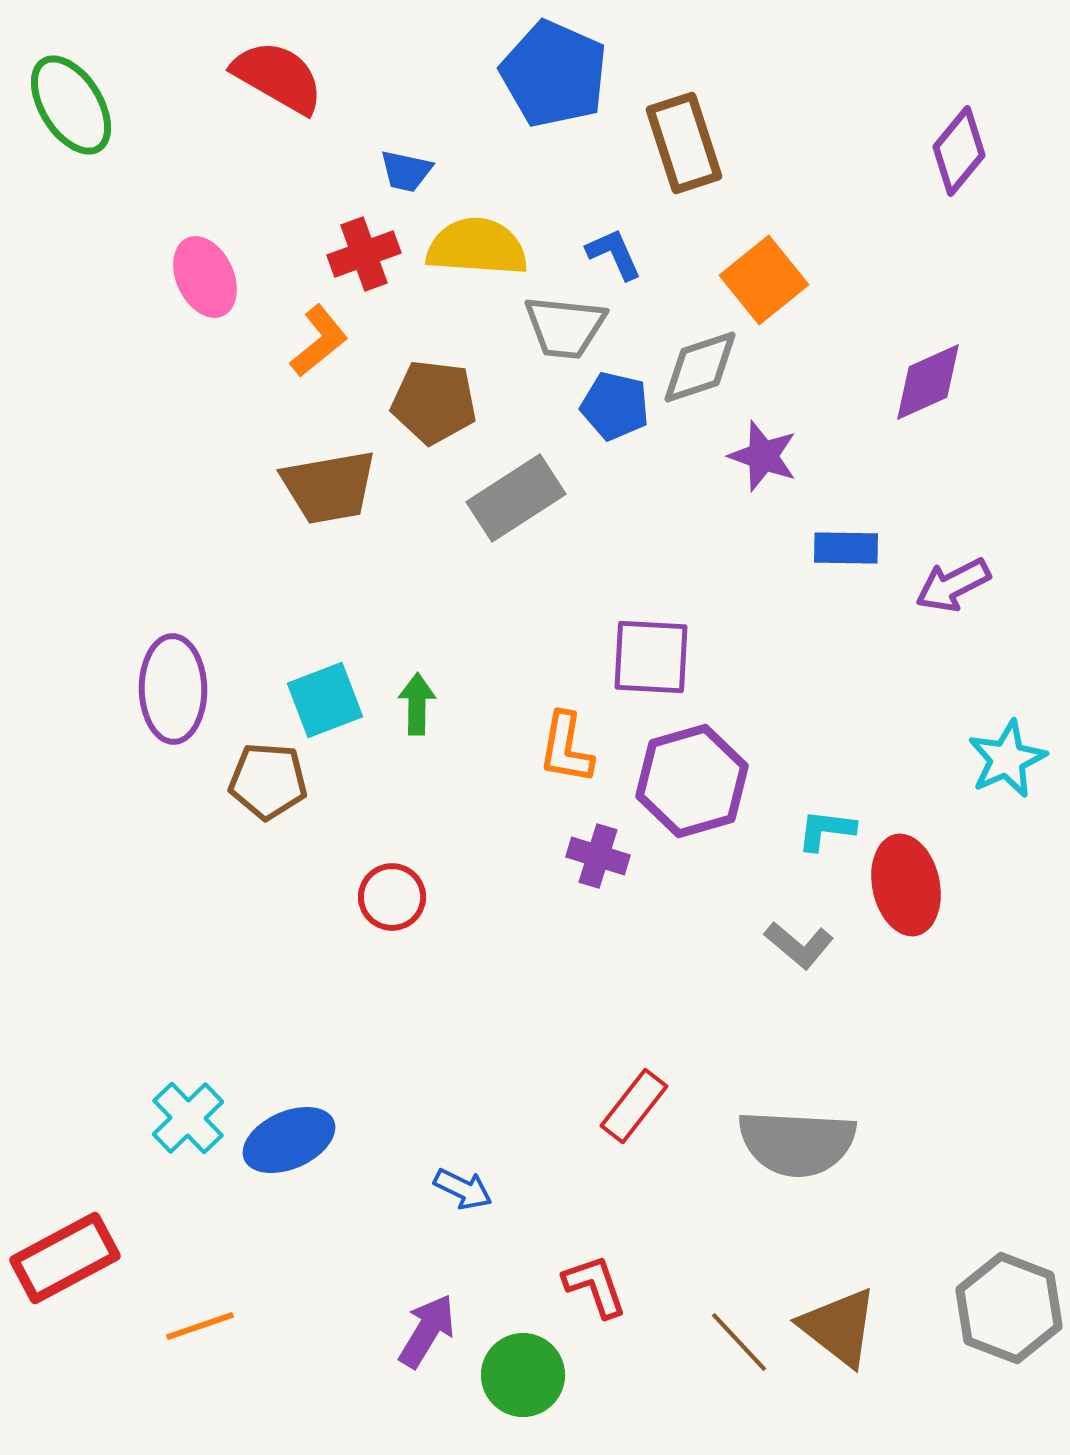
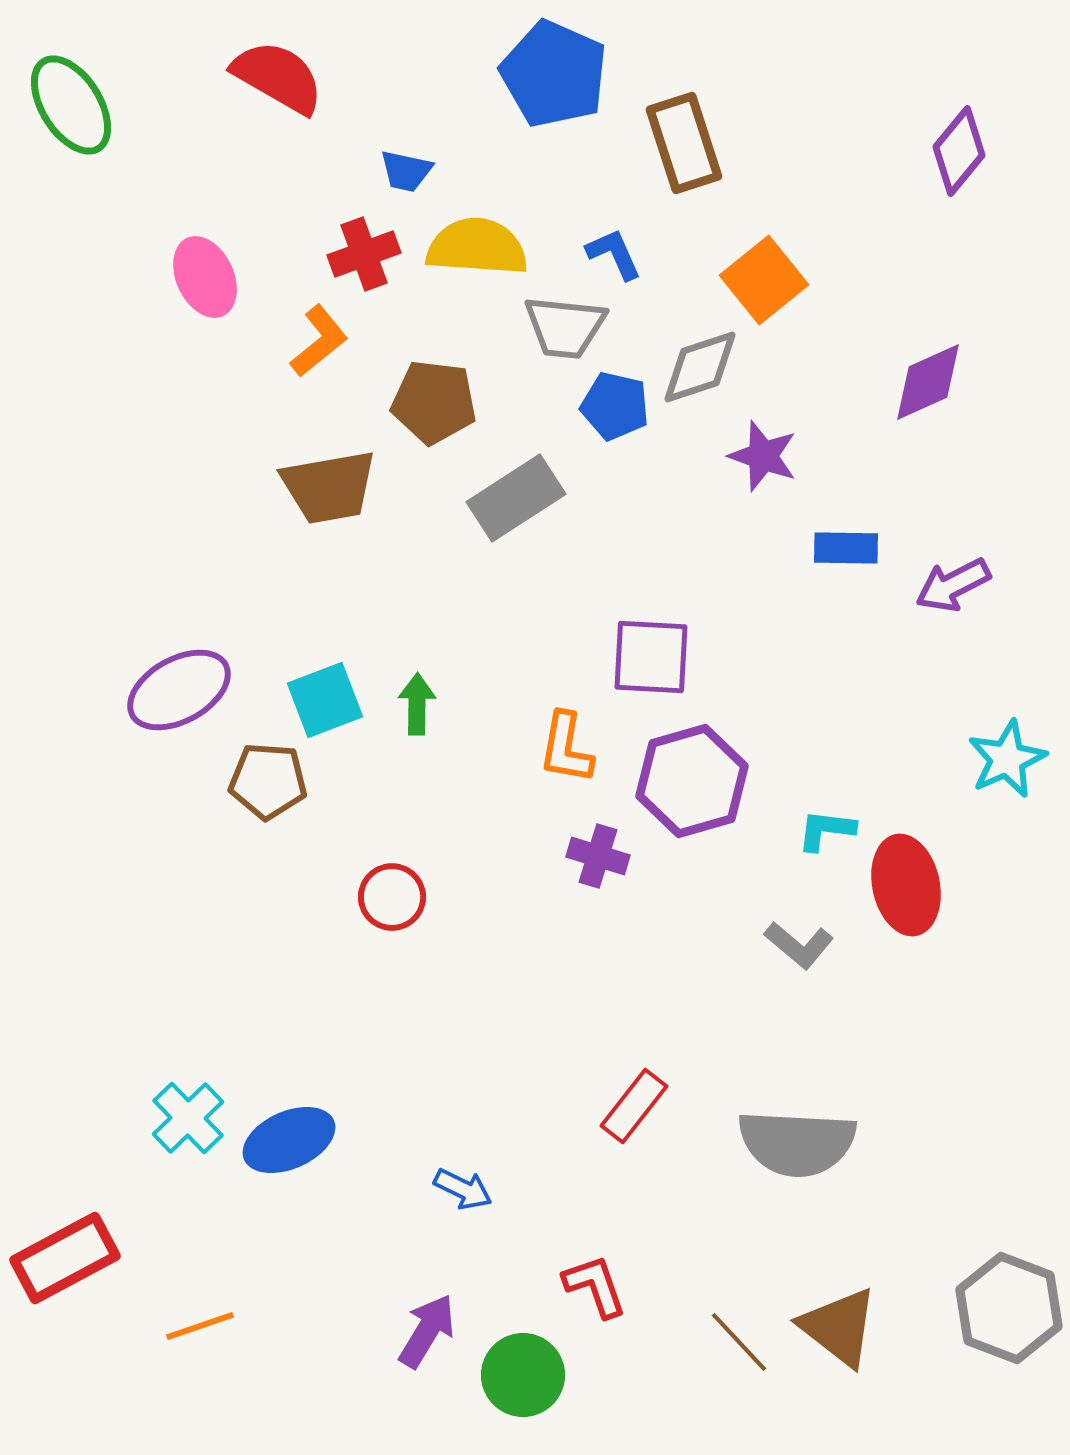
purple ellipse at (173, 689): moved 6 px right, 1 px down; rotated 62 degrees clockwise
